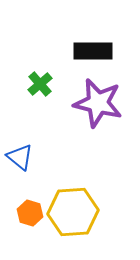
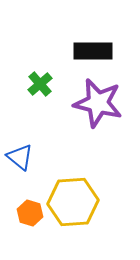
yellow hexagon: moved 10 px up
